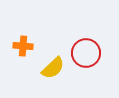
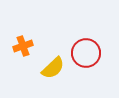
orange cross: rotated 24 degrees counterclockwise
